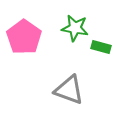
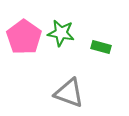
green star: moved 14 px left, 5 px down
gray triangle: moved 3 px down
